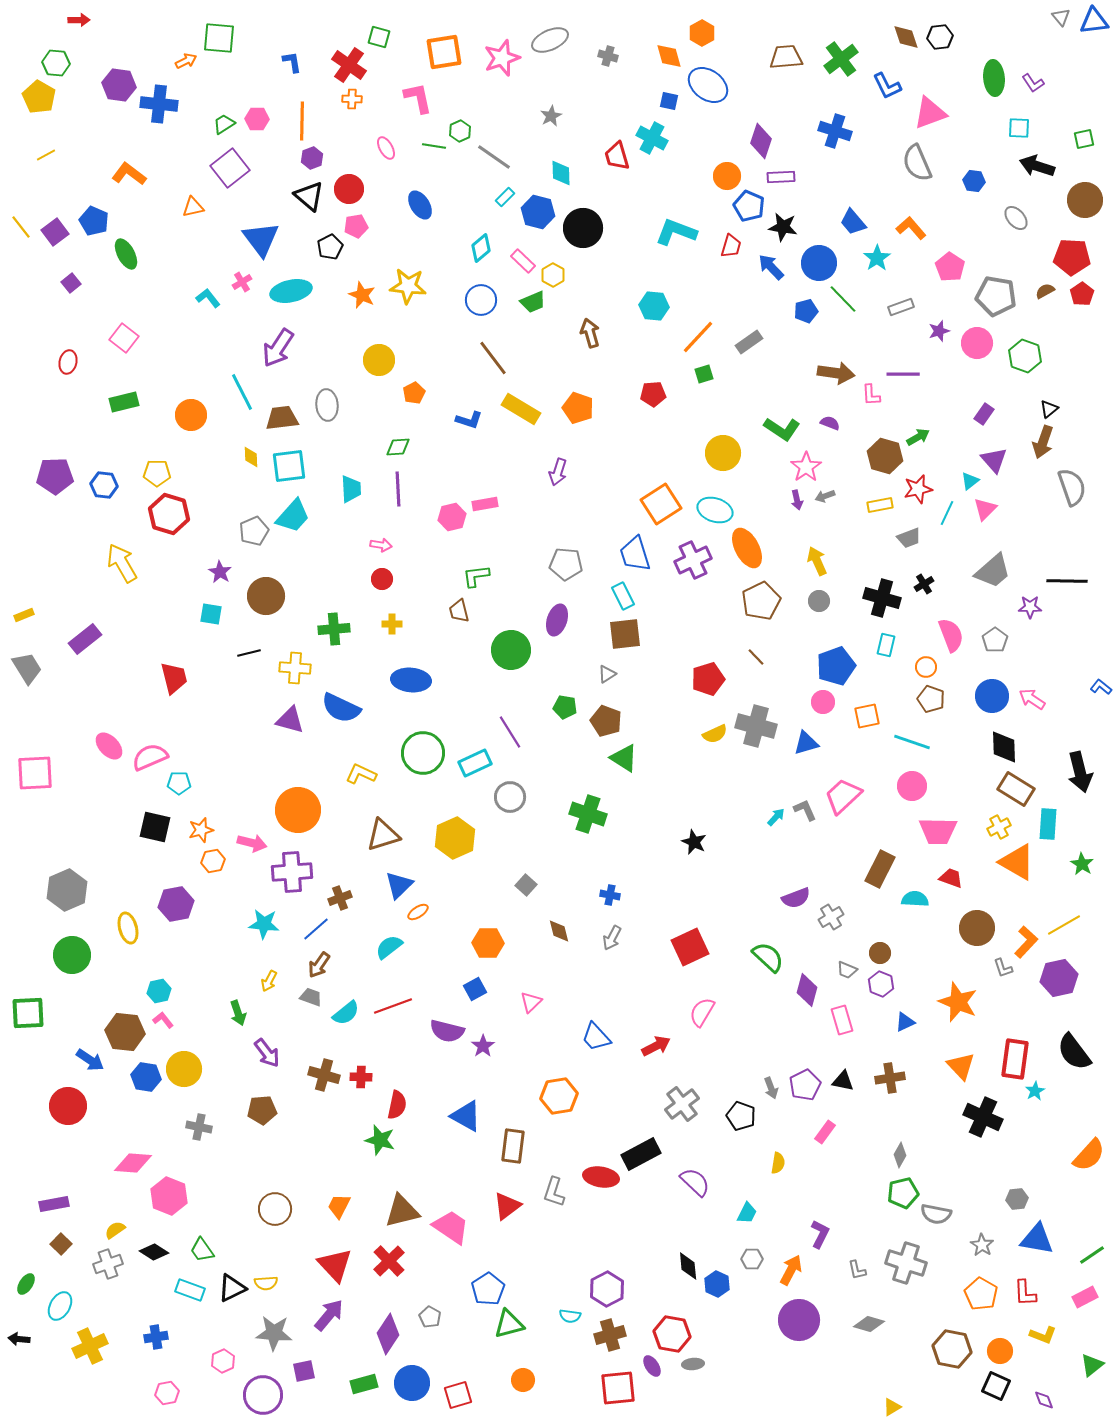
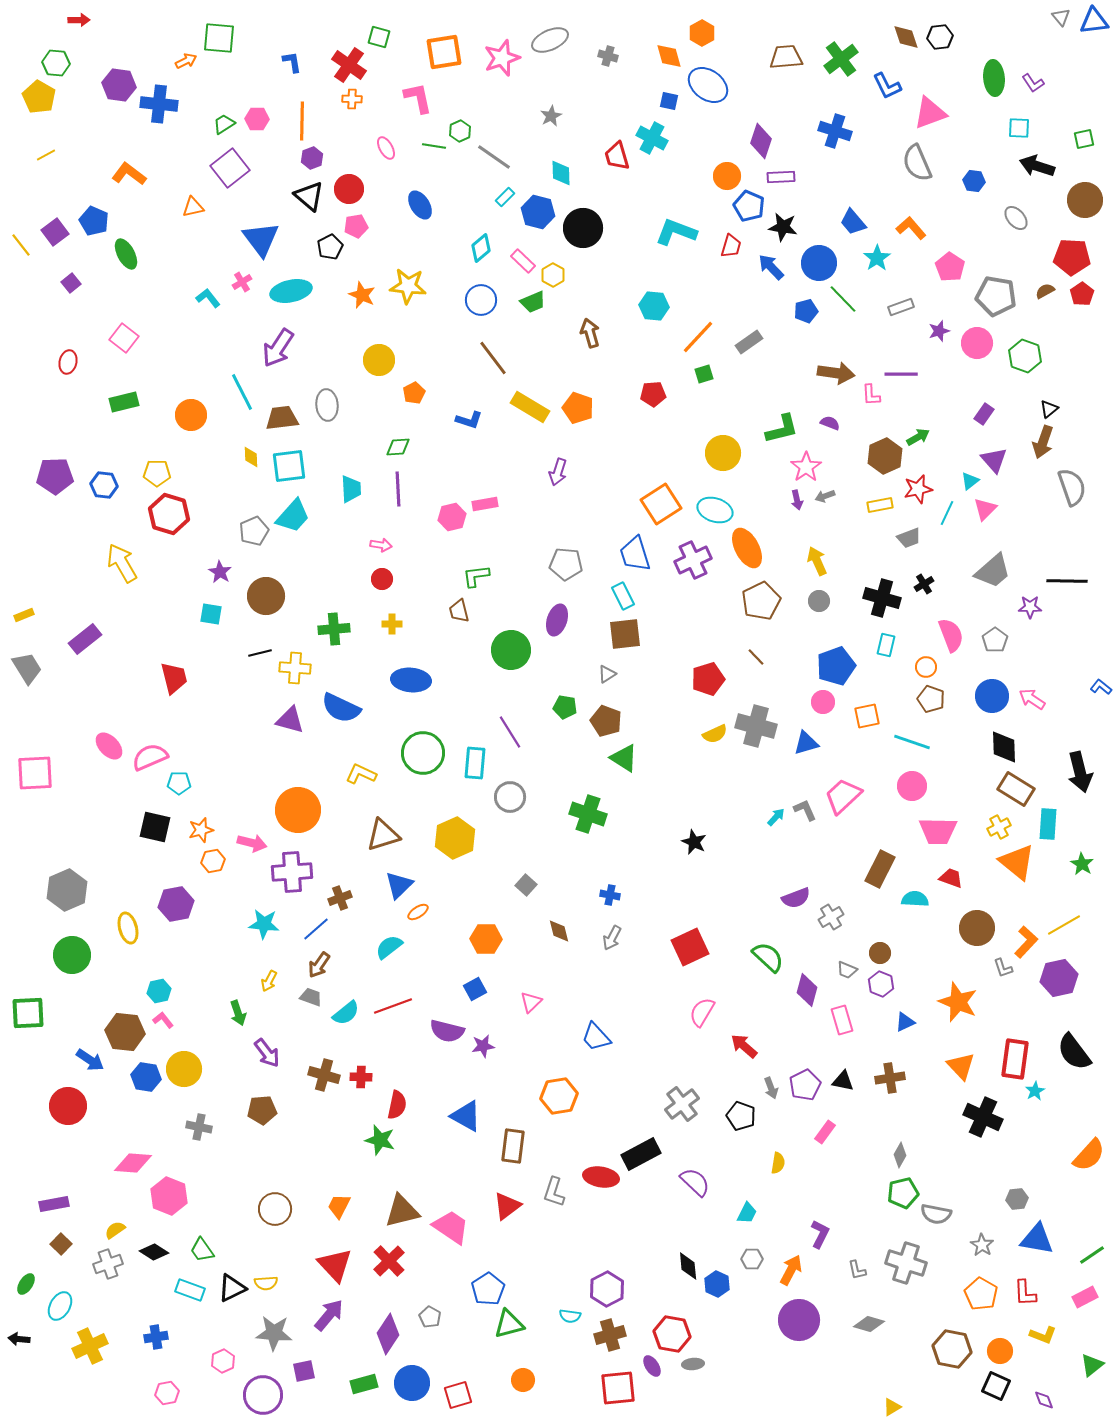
yellow line at (21, 227): moved 18 px down
purple line at (903, 374): moved 2 px left
yellow rectangle at (521, 409): moved 9 px right, 2 px up
green L-shape at (782, 429): rotated 48 degrees counterclockwise
brown hexagon at (885, 456): rotated 20 degrees clockwise
black line at (249, 653): moved 11 px right
cyan rectangle at (475, 763): rotated 60 degrees counterclockwise
orange triangle at (1017, 862): rotated 9 degrees clockwise
orange hexagon at (488, 943): moved 2 px left, 4 px up
purple star at (483, 1046): rotated 25 degrees clockwise
red arrow at (656, 1046): moved 88 px right; rotated 112 degrees counterclockwise
